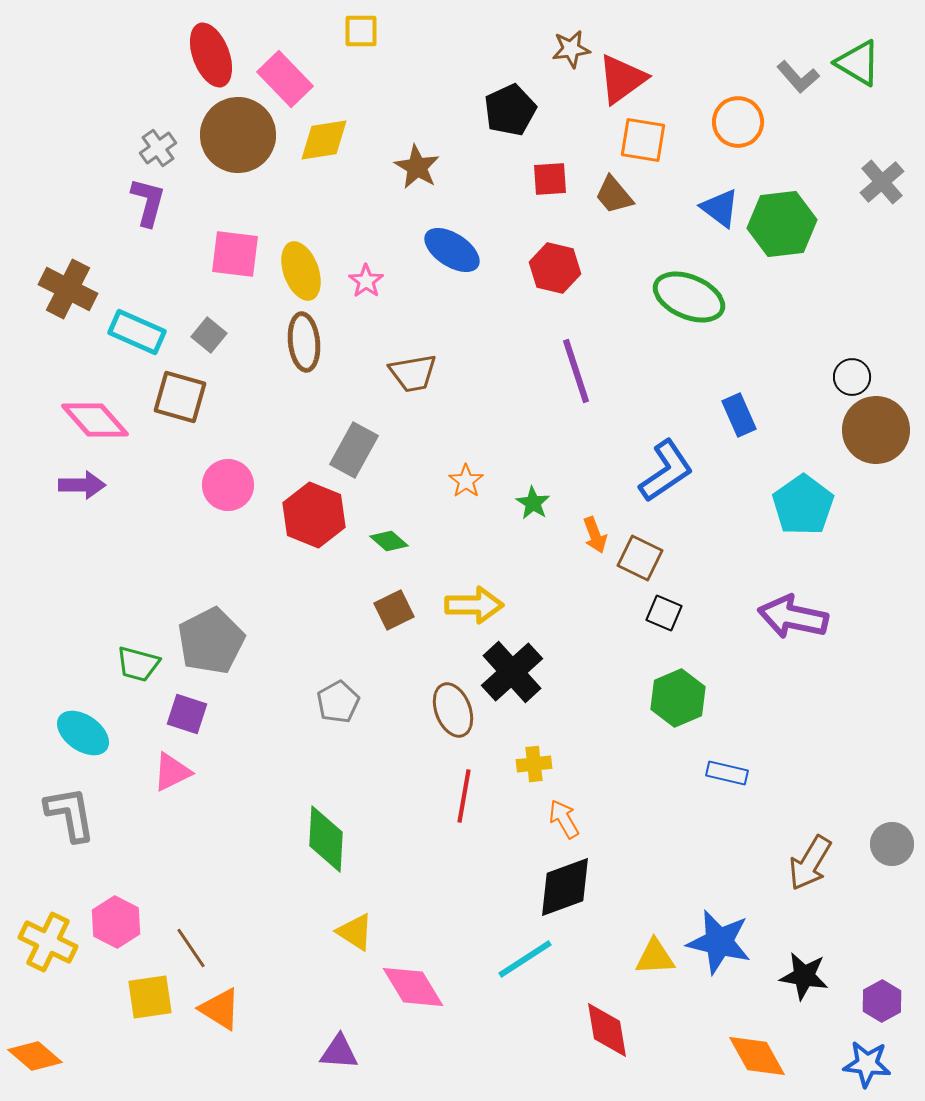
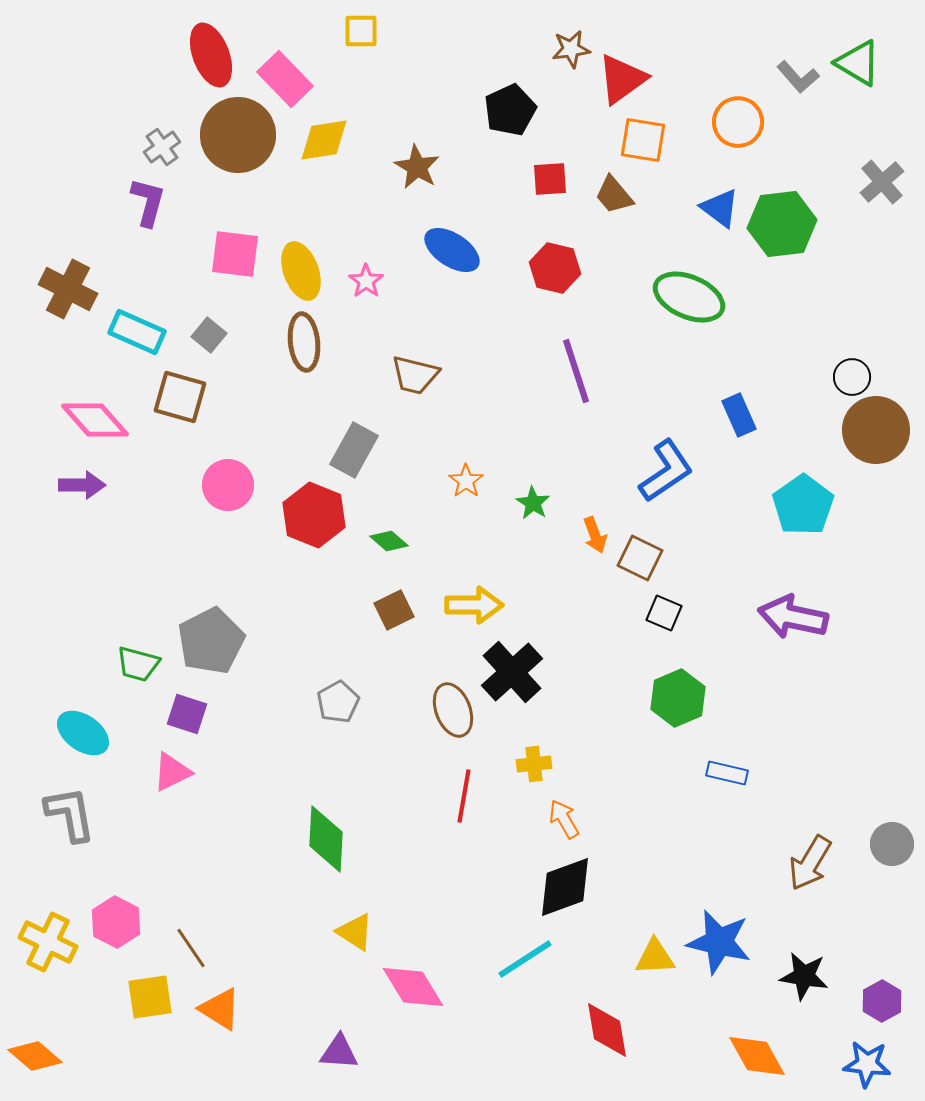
gray cross at (158, 148): moved 4 px right, 1 px up
brown trapezoid at (413, 373): moved 2 px right, 2 px down; rotated 24 degrees clockwise
